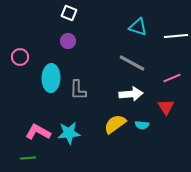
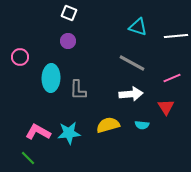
yellow semicircle: moved 7 px left, 1 px down; rotated 20 degrees clockwise
green line: rotated 49 degrees clockwise
